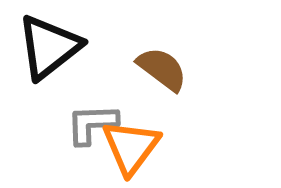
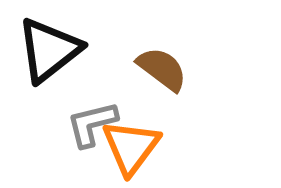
black triangle: moved 3 px down
gray L-shape: rotated 12 degrees counterclockwise
